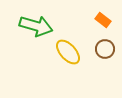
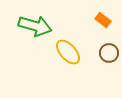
green arrow: moved 1 px left
brown circle: moved 4 px right, 4 px down
